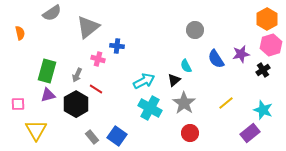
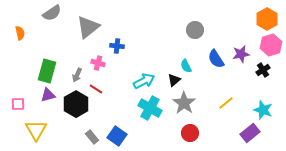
pink cross: moved 4 px down
